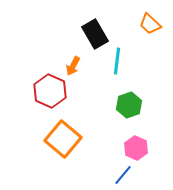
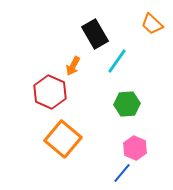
orange trapezoid: moved 2 px right
cyan line: rotated 28 degrees clockwise
red hexagon: moved 1 px down
green hexagon: moved 2 px left, 1 px up; rotated 15 degrees clockwise
pink hexagon: moved 1 px left
blue line: moved 1 px left, 2 px up
